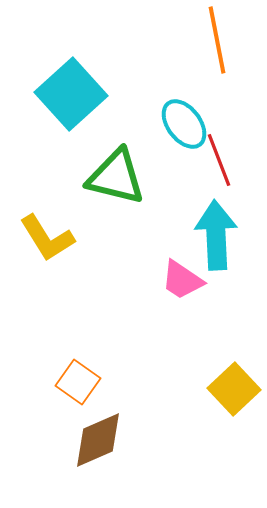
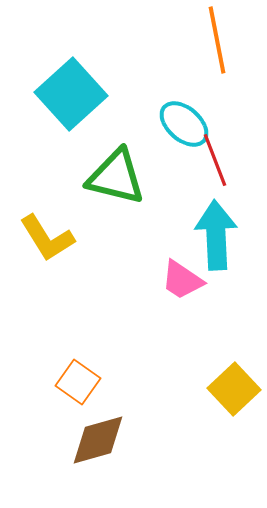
cyan ellipse: rotated 12 degrees counterclockwise
red line: moved 4 px left
brown diamond: rotated 8 degrees clockwise
